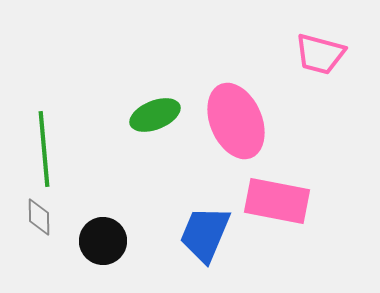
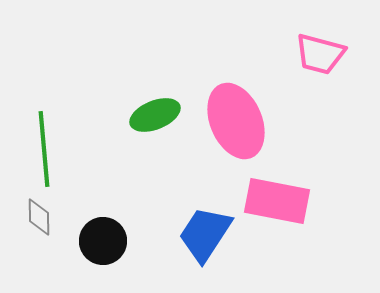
blue trapezoid: rotated 10 degrees clockwise
